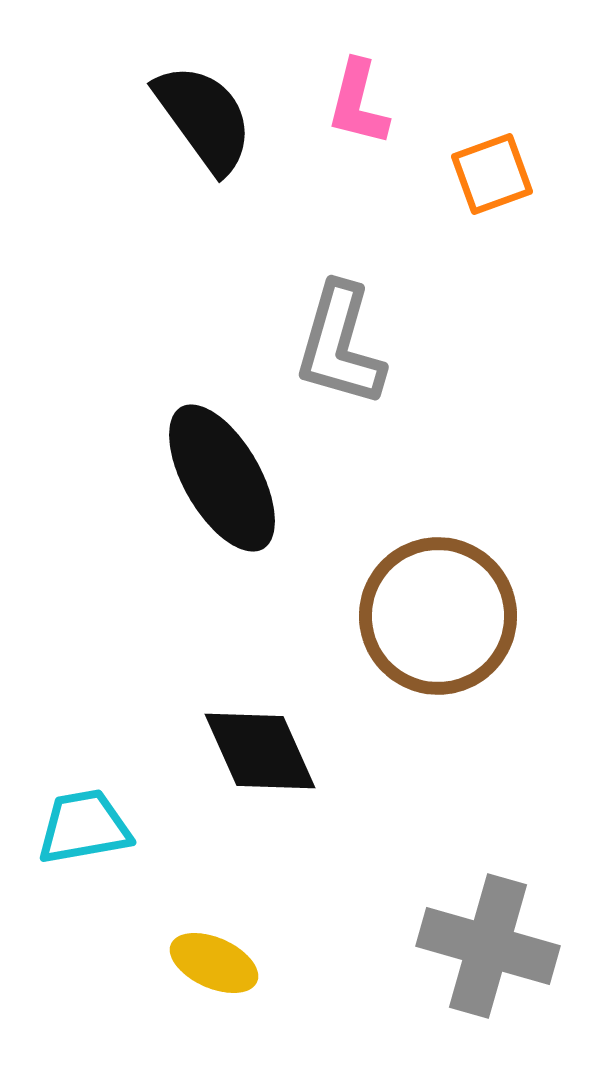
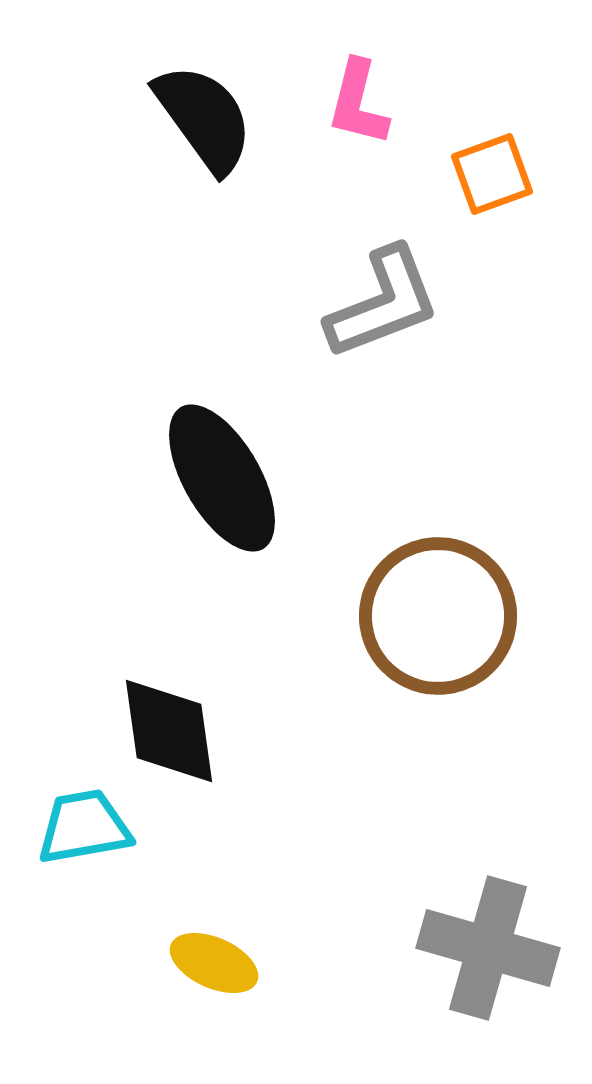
gray L-shape: moved 43 px right, 42 px up; rotated 127 degrees counterclockwise
black diamond: moved 91 px left, 20 px up; rotated 16 degrees clockwise
gray cross: moved 2 px down
